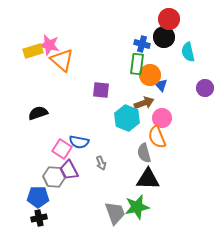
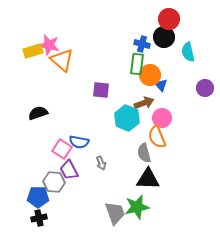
gray hexagon: moved 5 px down
